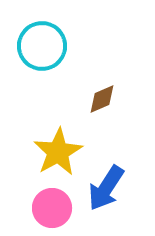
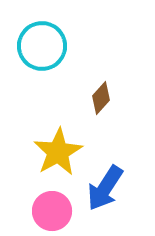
brown diamond: moved 1 px left, 1 px up; rotated 24 degrees counterclockwise
blue arrow: moved 1 px left
pink circle: moved 3 px down
